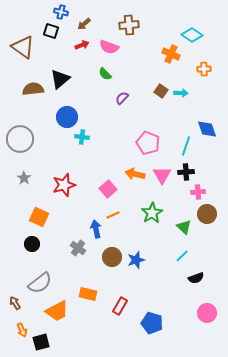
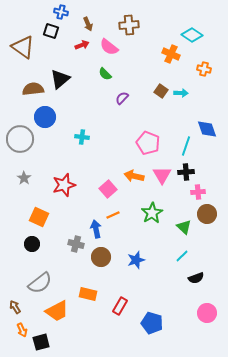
brown arrow at (84, 24): moved 4 px right; rotated 72 degrees counterclockwise
pink semicircle at (109, 47): rotated 18 degrees clockwise
orange cross at (204, 69): rotated 16 degrees clockwise
blue circle at (67, 117): moved 22 px left
orange arrow at (135, 174): moved 1 px left, 2 px down
gray cross at (78, 248): moved 2 px left, 4 px up; rotated 21 degrees counterclockwise
brown circle at (112, 257): moved 11 px left
brown arrow at (15, 303): moved 4 px down
